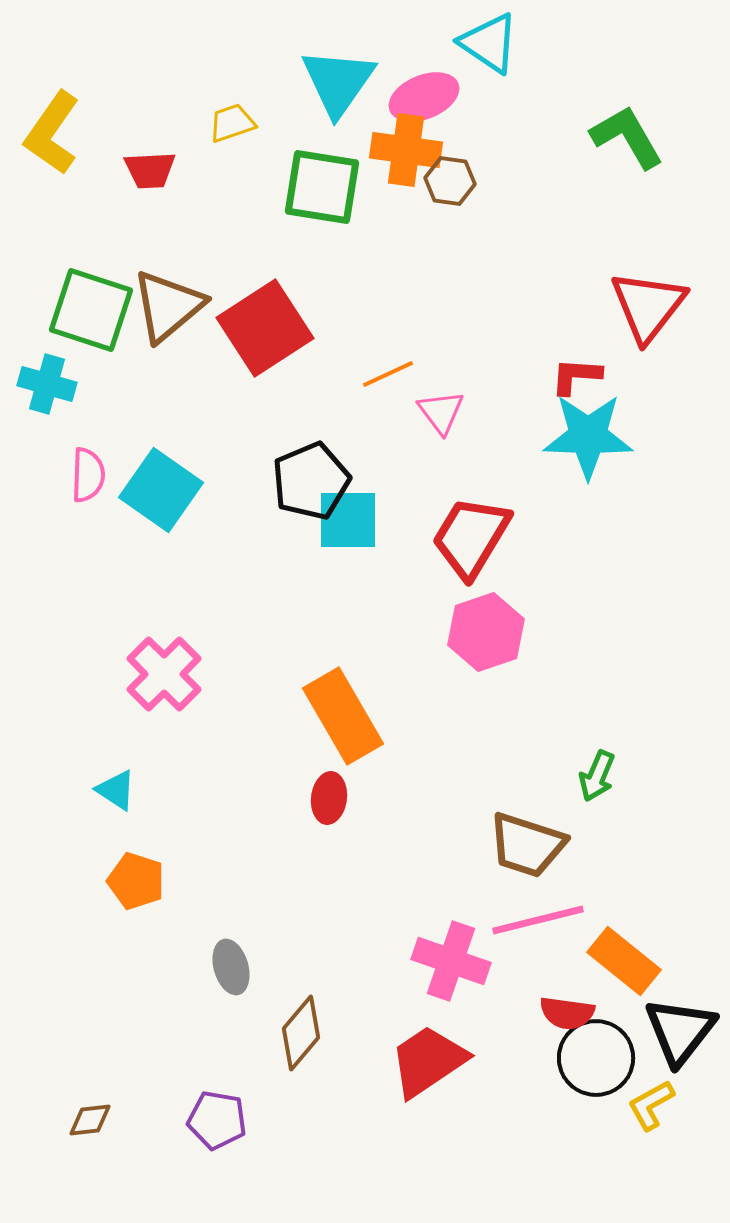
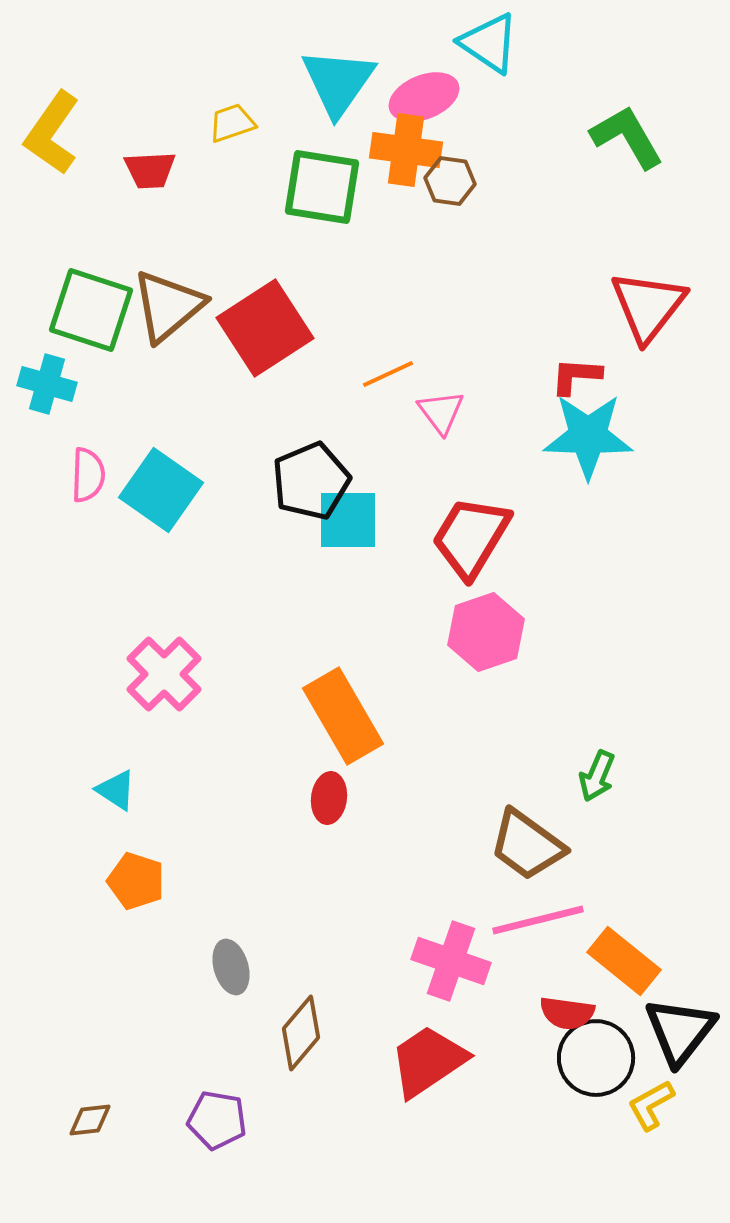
brown trapezoid at (527, 845): rotated 18 degrees clockwise
